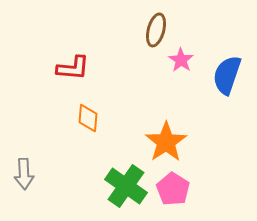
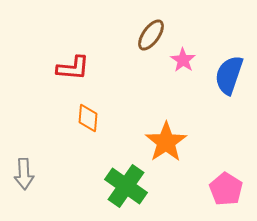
brown ellipse: moved 5 px left, 5 px down; rotated 20 degrees clockwise
pink star: moved 2 px right
blue semicircle: moved 2 px right
pink pentagon: moved 53 px right
